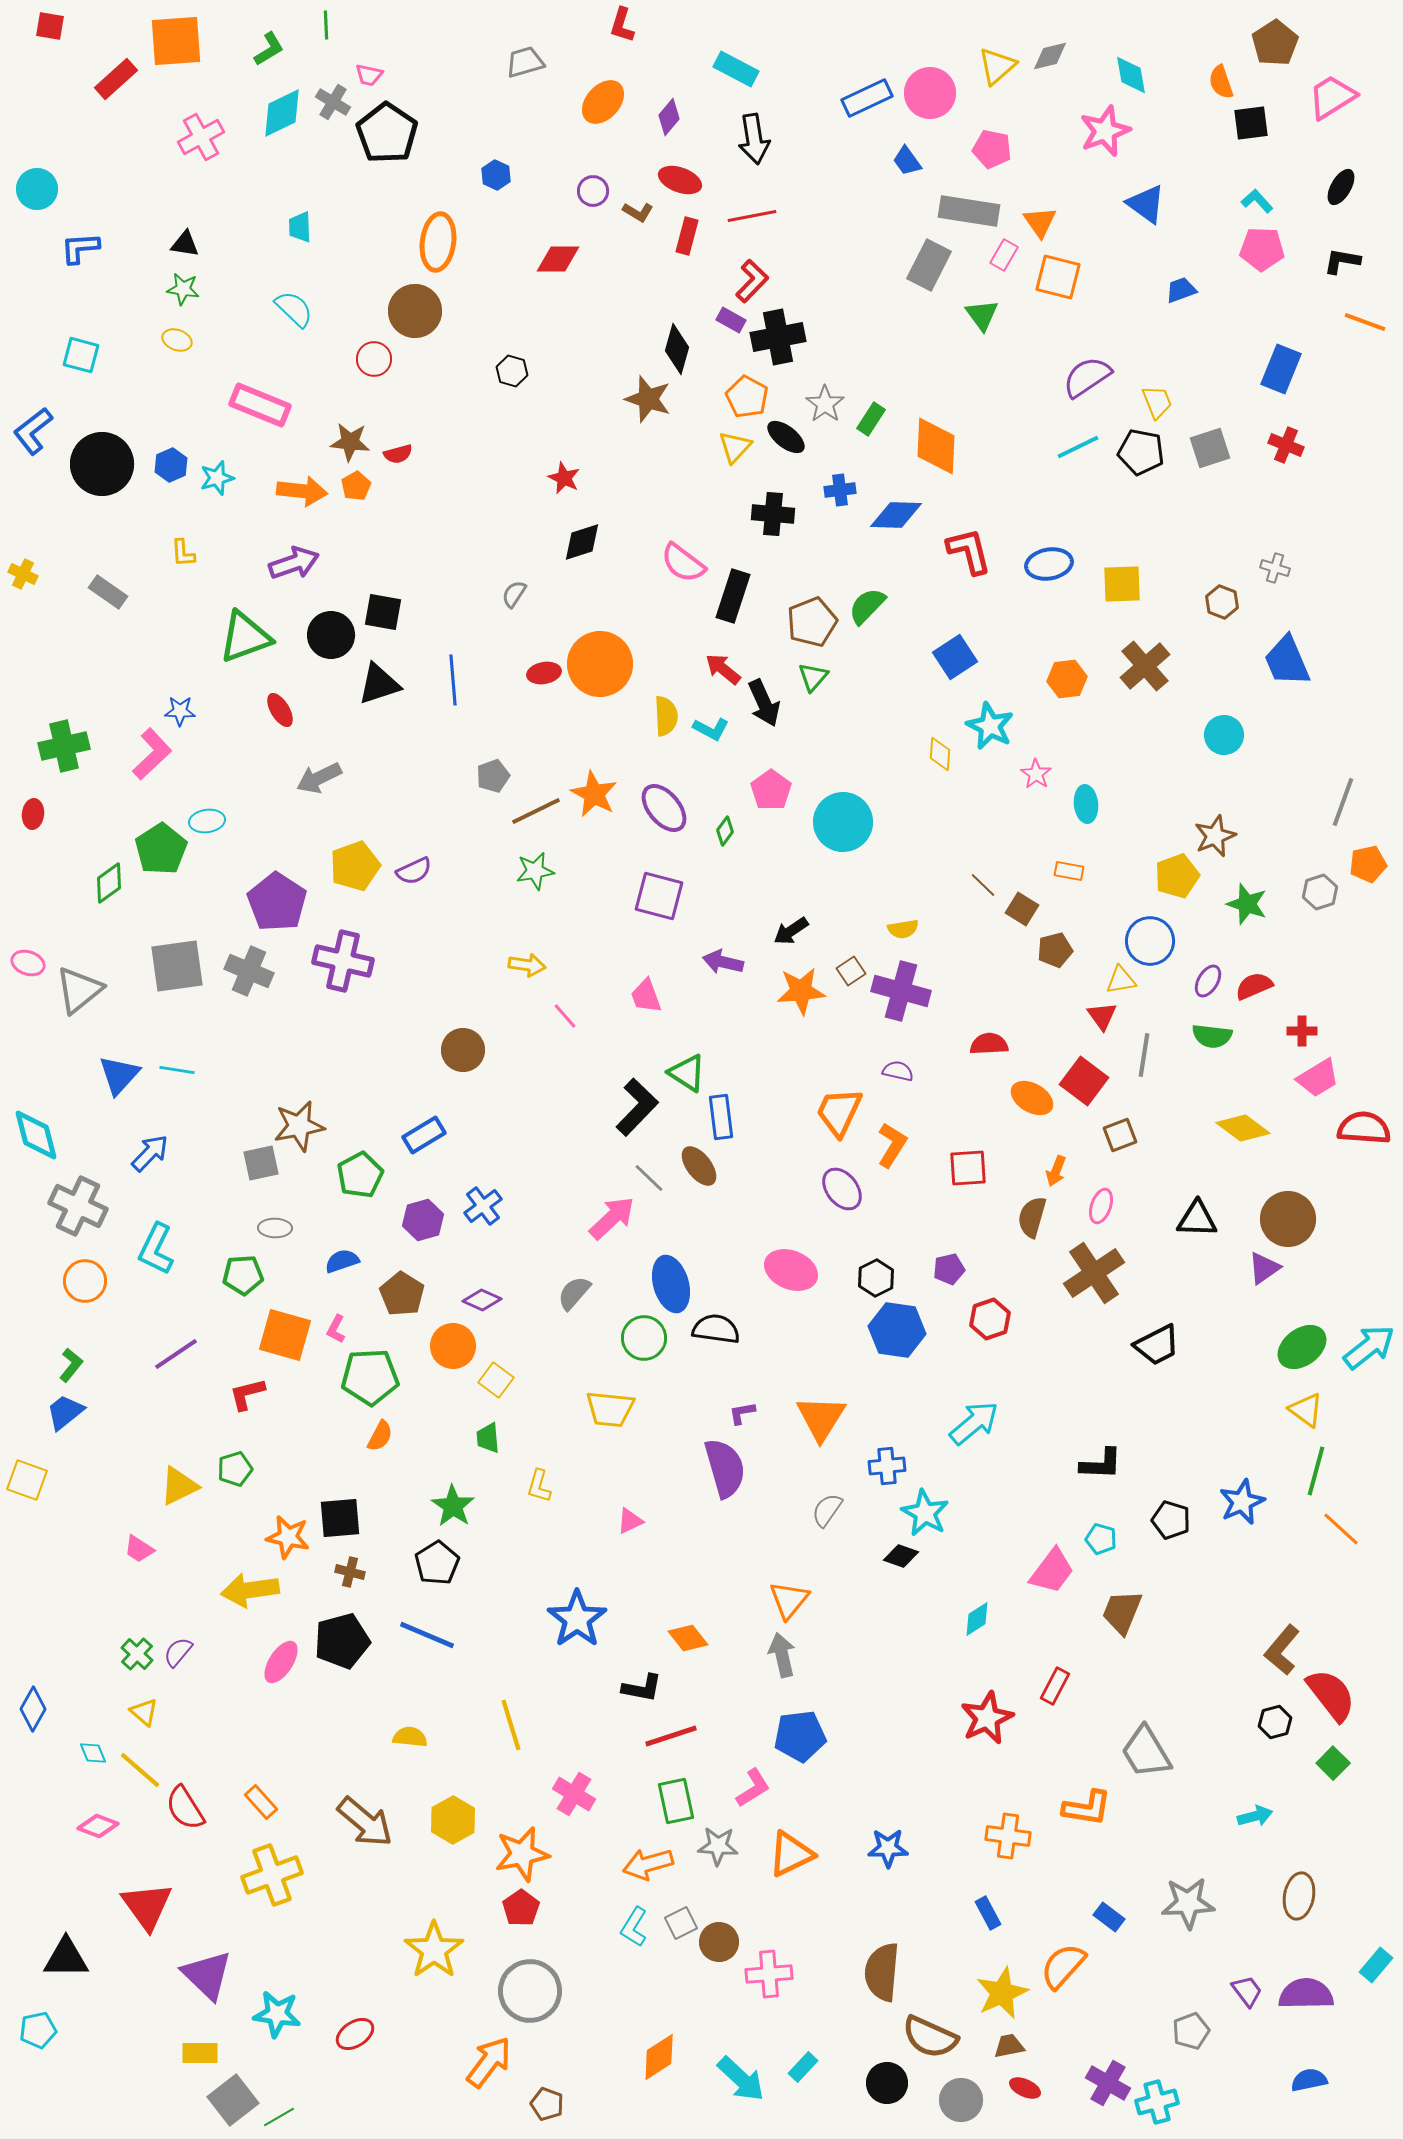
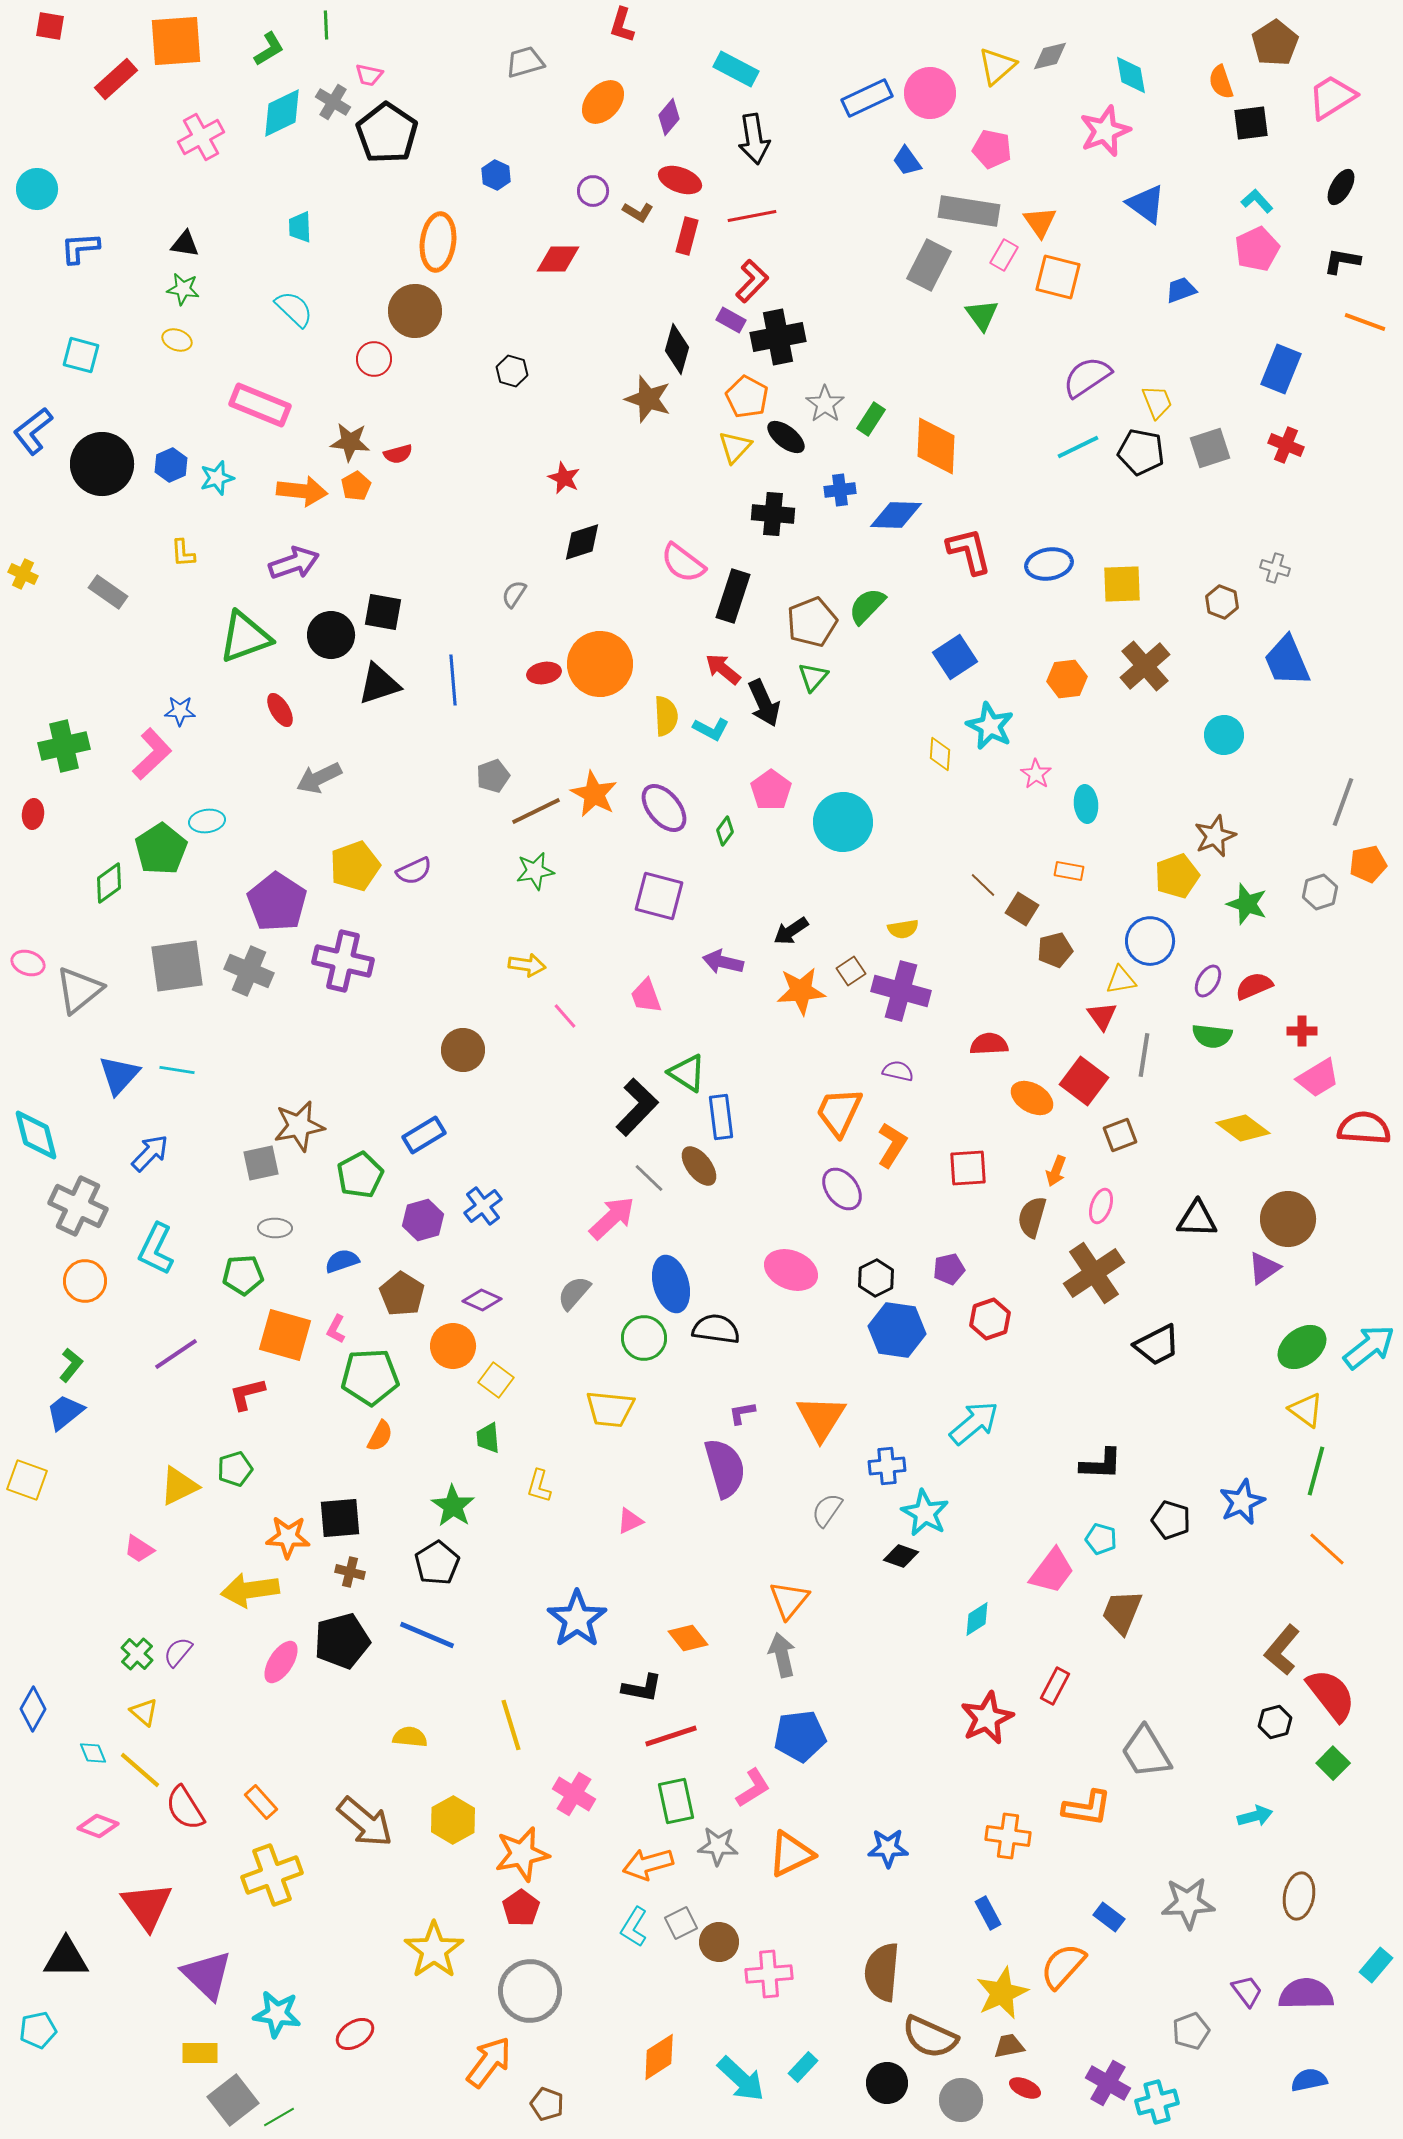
pink pentagon at (1262, 249): moved 5 px left; rotated 27 degrees counterclockwise
orange line at (1341, 1529): moved 14 px left, 20 px down
orange star at (288, 1537): rotated 9 degrees counterclockwise
